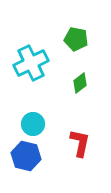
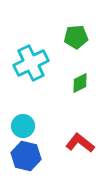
green pentagon: moved 2 px up; rotated 15 degrees counterclockwise
green diamond: rotated 10 degrees clockwise
cyan circle: moved 10 px left, 2 px down
red L-shape: rotated 64 degrees counterclockwise
